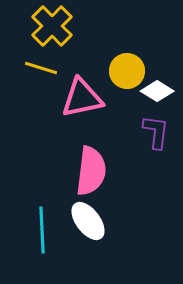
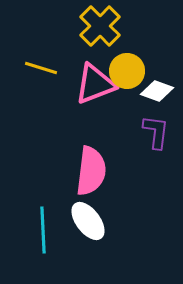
yellow cross: moved 48 px right
white diamond: rotated 12 degrees counterclockwise
pink triangle: moved 13 px right, 14 px up; rotated 9 degrees counterclockwise
cyan line: moved 1 px right
